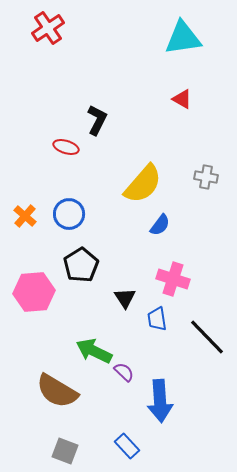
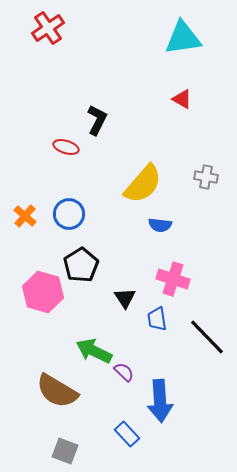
blue semicircle: rotated 60 degrees clockwise
pink hexagon: moved 9 px right; rotated 21 degrees clockwise
blue rectangle: moved 12 px up
